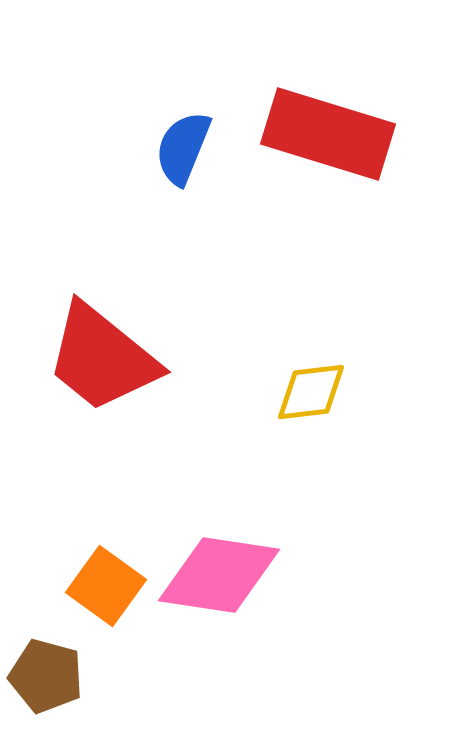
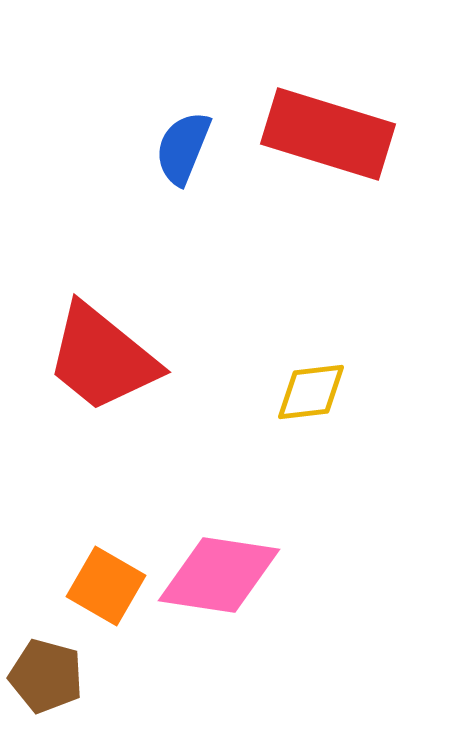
orange square: rotated 6 degrees counterclockwise
